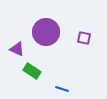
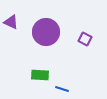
purple square: moved 1 px right, 1 px down; rotated 16 degrees clockwise
purple triangle: moved 6 px left, 27 px up
green rectangle: moved 8 px right, 4 px down; rotated 30 degrees counterclockwise
